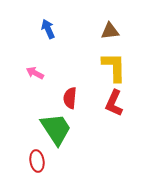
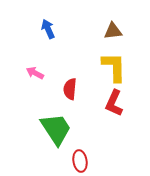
brown triangle: moved 3 px right
red semicircle: moved 9 px up
red ellipse: moved 43 px right
